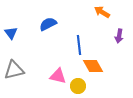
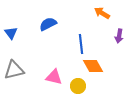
orange arrow: moved 1 px down
blue line: moved 2 px right, 1 px up
pink triangle: moved 4 px left, 1 px down
